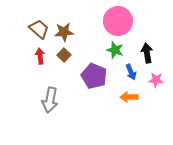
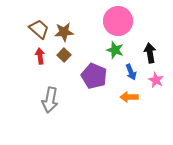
black arrow: moved 3 px right
pink star: rotated 21 degrees clockwise
